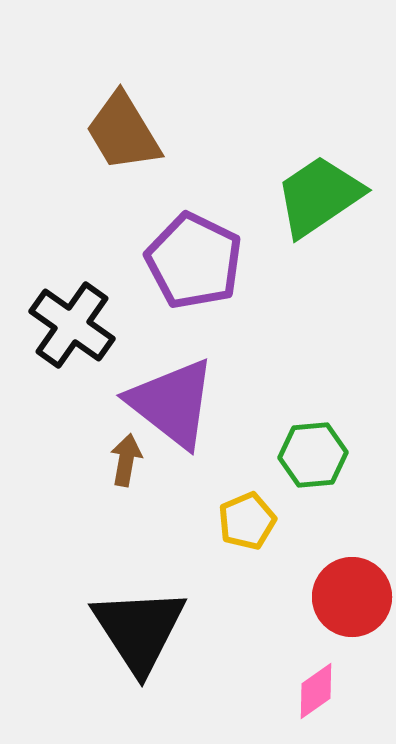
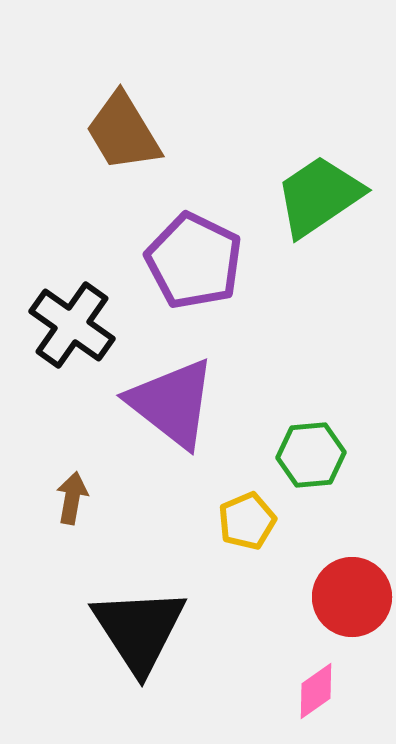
green hexagon: moved 2 px left
brown arrow: moved 54 px left, 38 px down
